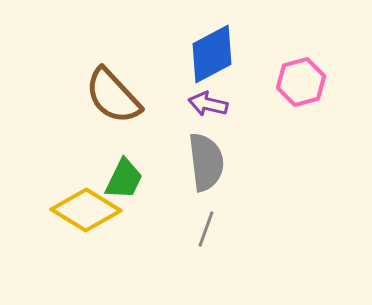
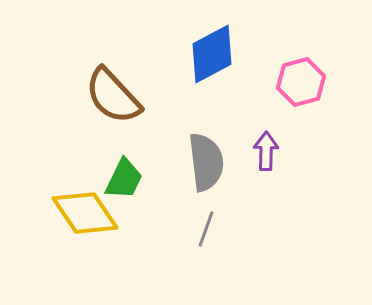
purple arrow: moved 58 px right, 47 px down; rotated 78 degrees clockwise
yellow diamond: moved 1 px left, 3 px down; rotated 24 degrees clockwise
